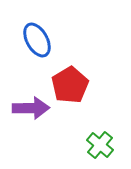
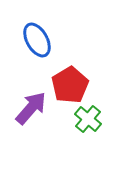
purple arrow: rotated 48 degrees counterclockwise
green cross: moved 12 px left, 26 px up
